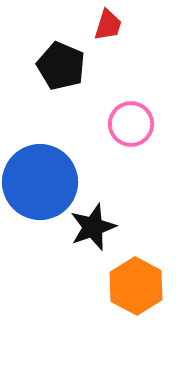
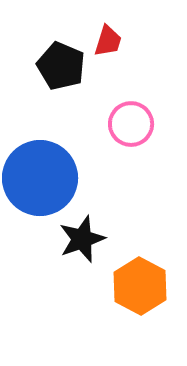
red trapezoid: moved 16 px down
blue circle: moved 4 px up
black star: moved 11 px left, 12 px down
orange hexagon: moved 4 px right
